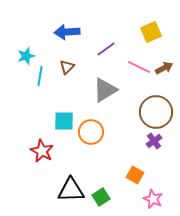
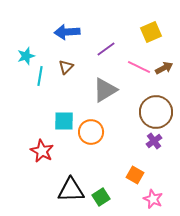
brown triangle: moved 1 px left
